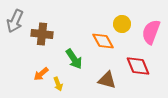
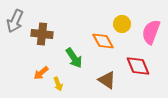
green arrow: moved 1 px up
orange arrow: moved 1 px up
brown triangle: rotated 18 degrees clockwise
